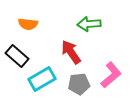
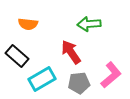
gray pentagon: moved 1 px up
